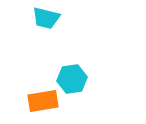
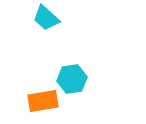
cyan trapezoid: rotated 28 degrees clockwise
